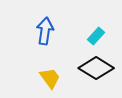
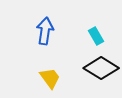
cyan rectangle: rotated 72 degrees counterclockwise
black diamond: moved 5 px right
